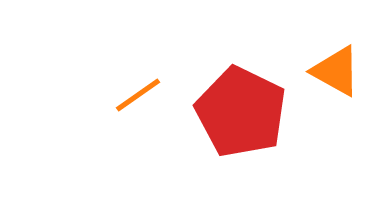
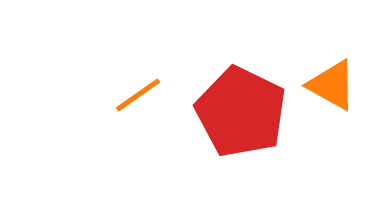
orange triangle: moved 4 px left, 14 px down
